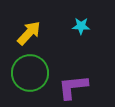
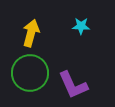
yellow arrow: moved 2 px right; rotated 28 degrees counterclockwise
purple L-shape: moved 2 px up; rotated 108 degrees counterclockwise
